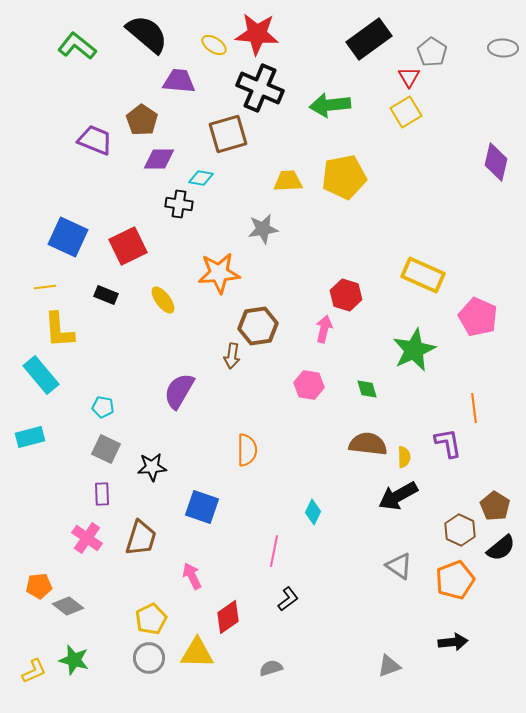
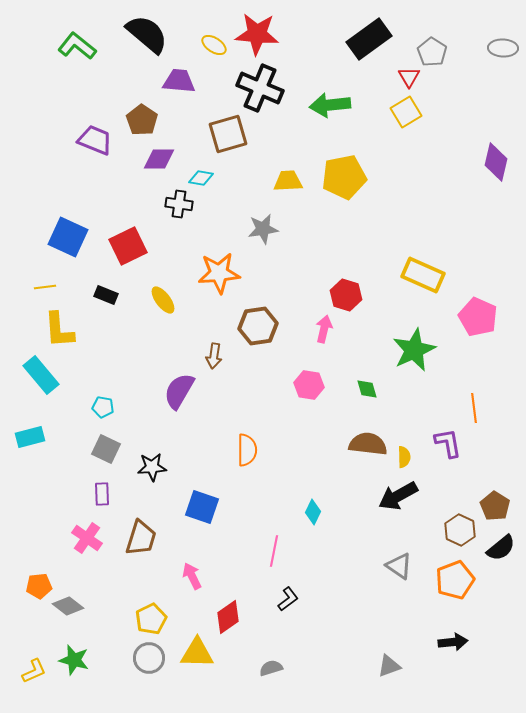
brown arrow at (232, 356): moved 18 px left
